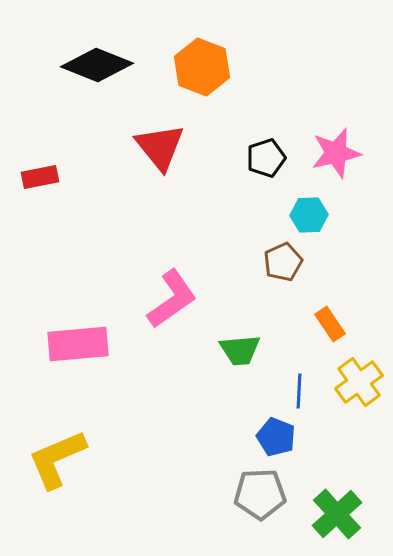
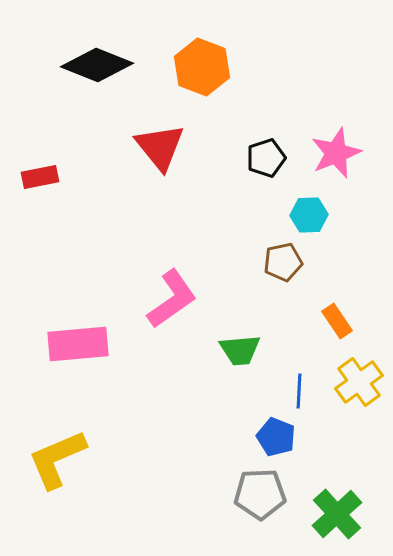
pink star: rotated 9 degrees counterclockwise
brown pentagon: rotated 12 degrees clockwise
orange rectangle: moved 7 px right, 3 px up
